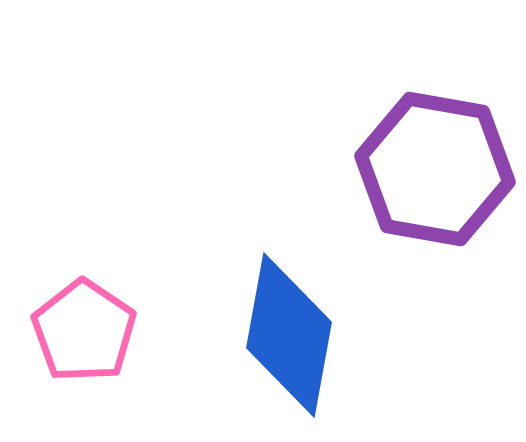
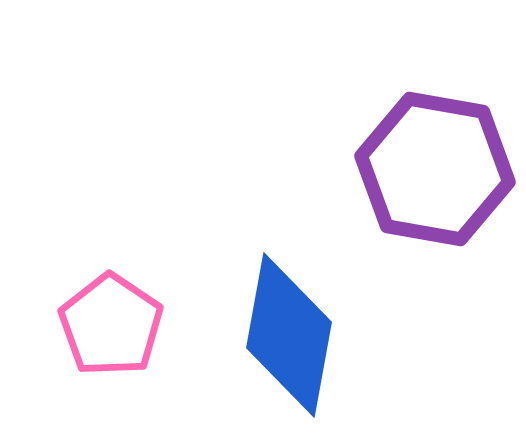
pink pentagon: moved 27 px right, 6 px up
